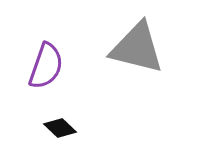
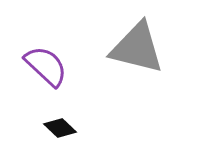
purple semicircle: rotated 66 degrees counterclockwise
